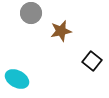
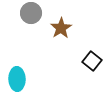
brown star: moved 3 px up; rotated 20 degrees counterclockwise
cyan ellipse: rotated 60 degrees clockwise
